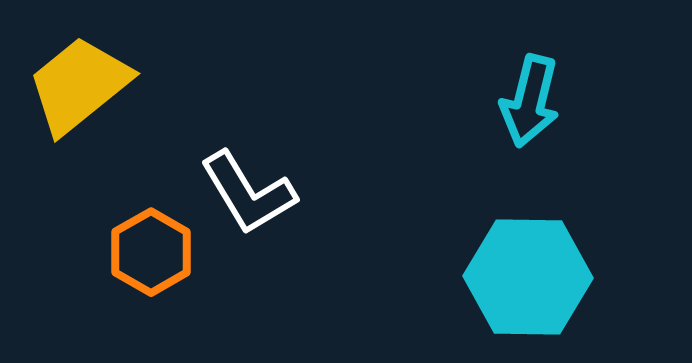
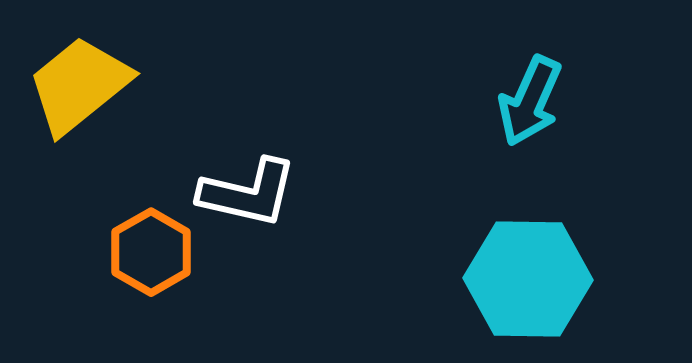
cyan arrow: rotated 10 degrees clockwise
white L-shape: rotated 46 degrees counterclockwise
cyan hexagon: moved 2 px down
